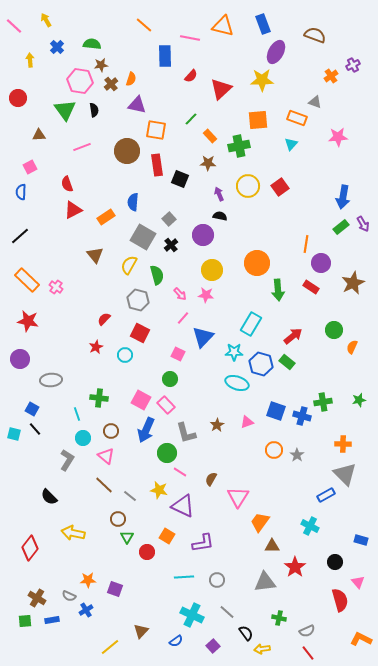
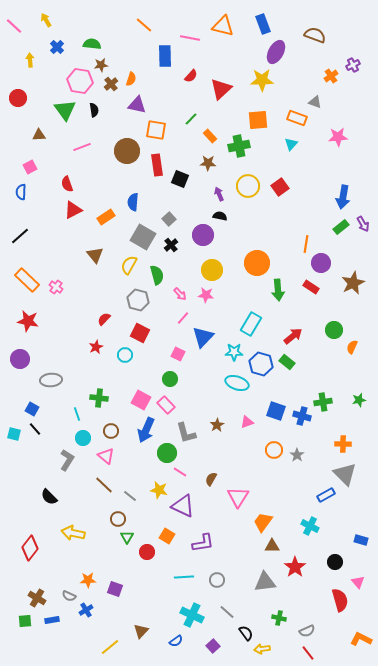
orange trapezoid at (260, 522): moved 3 px right
